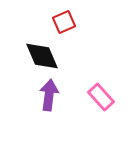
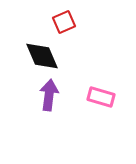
pink rectangle: rotated 32 degrees counterclockwise
